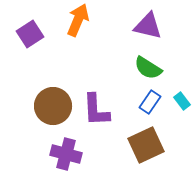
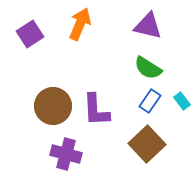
orange arrow: moved 2 px right, 4 px down
blue rectangle: moved 1 px up
brown square: moved 1 px right, 1 px up; rotated 18 degrees counterclockwise
